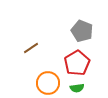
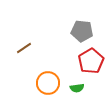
gray pentagon: rotated 15 degrees counterclockwise
brown line: moved 7 px left
red pentagon: moved 14 px right, 2 px up
